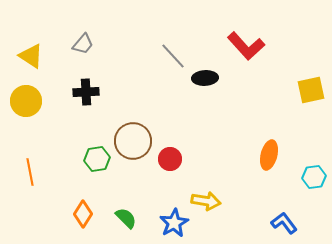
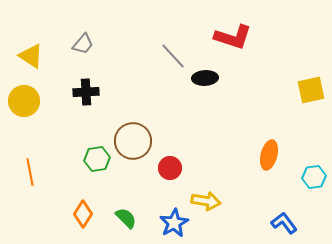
red L-shape: moved 13 px left, 9 px up; rotated 30 degrees counterclockwise
yellow circle: moved 2 px left
red circle: moved 9 px down
